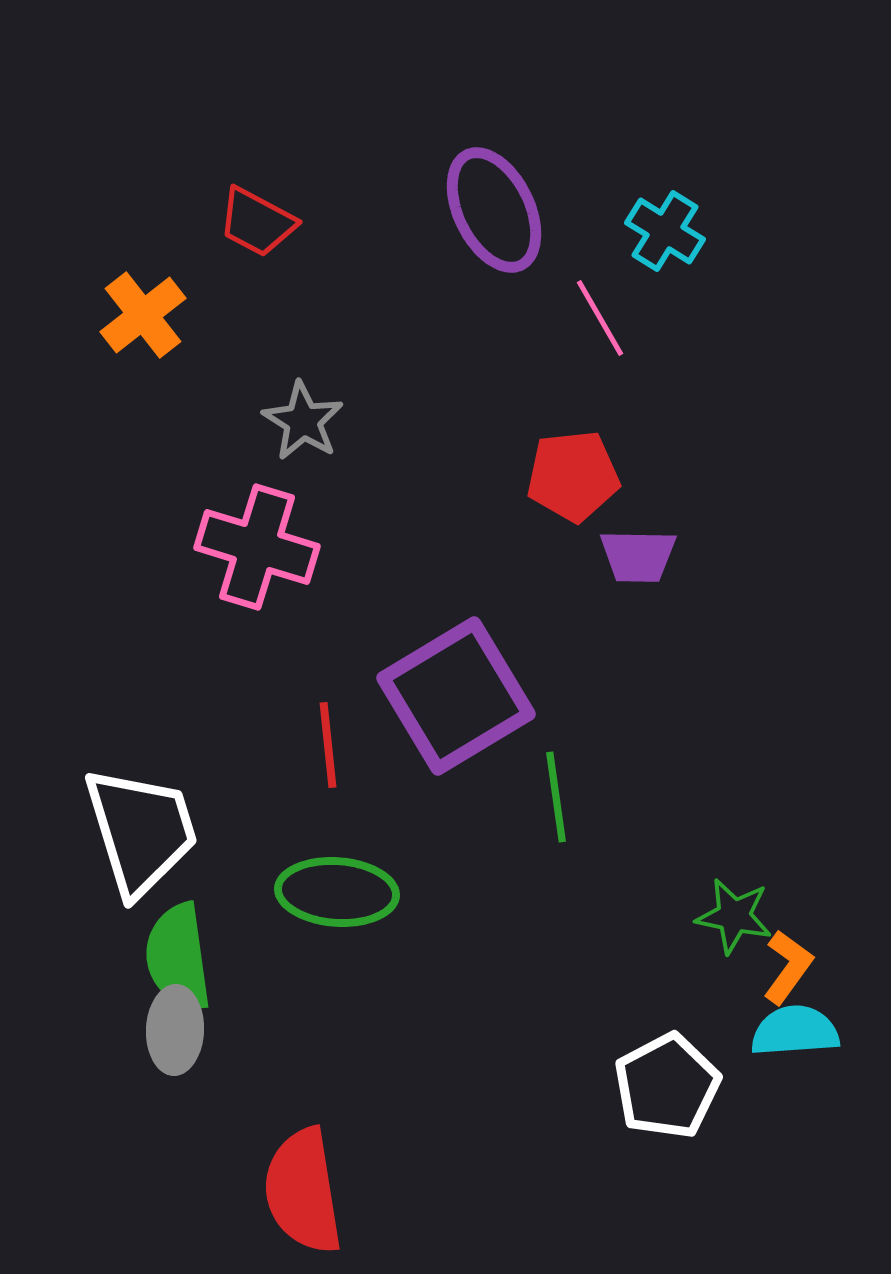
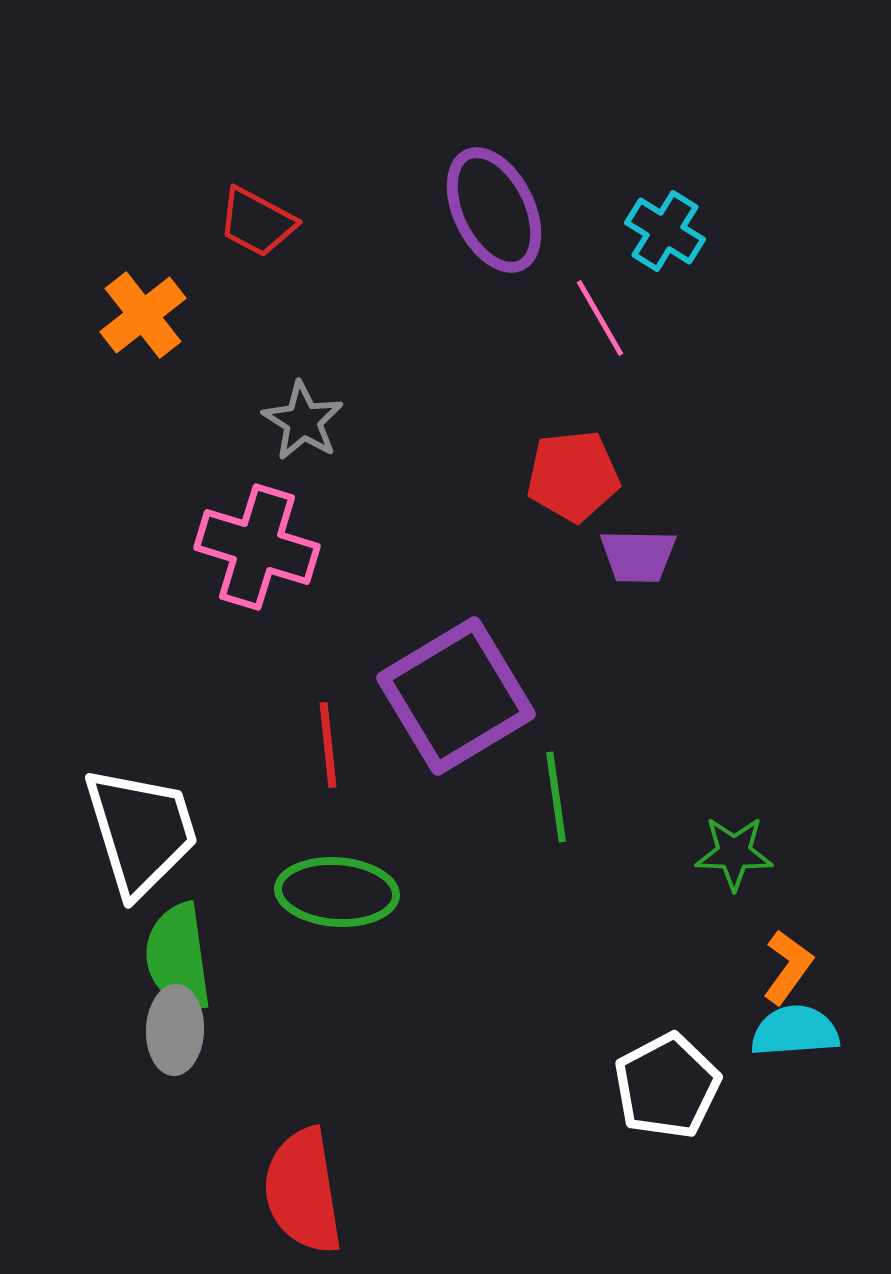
green star: moved 63 px up; rotated 10 degrees counterclockwise
